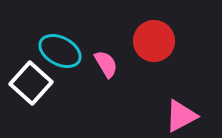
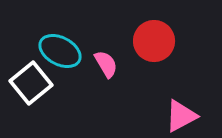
white square: rotated 9 degrees clockwise
